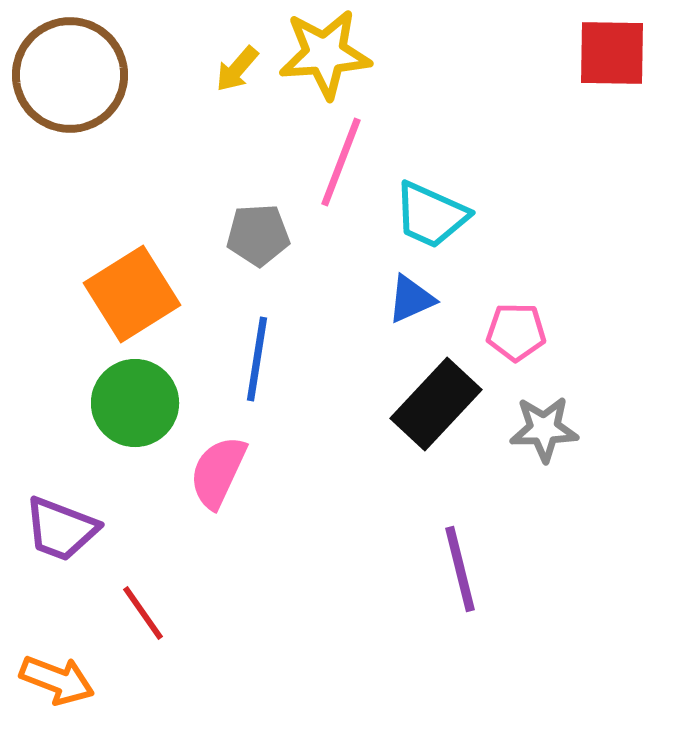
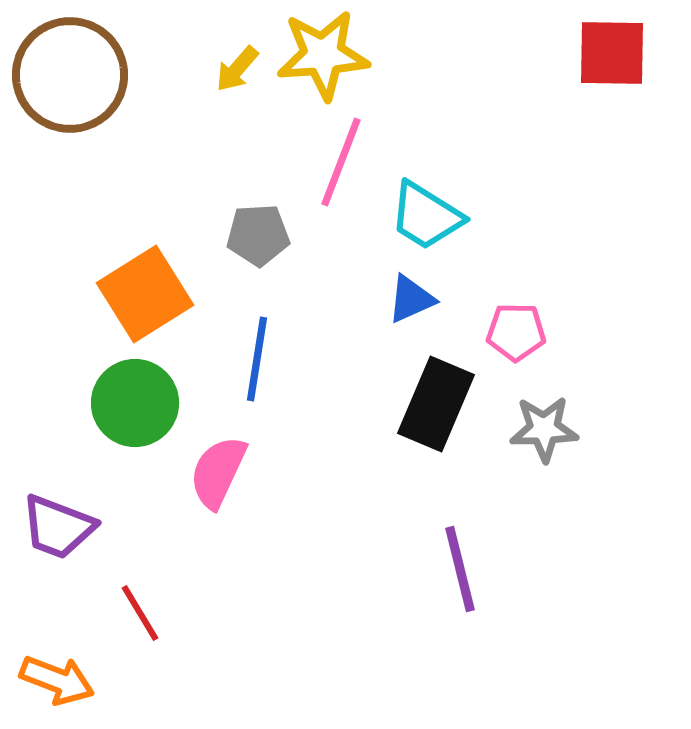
yellow star: moved 2 px left, 1 px down
cyan trapezoid: moved 5 px left, 1 px down; rotated 8 degrees clockwise
orange square: moved 13 px right
black rectangle: rotated 20 degrees counterclockwise
purple trapezoid: moved 3 px left, 2 px up
red line: moved 3 px left; rotated 4 degrees clockwise
